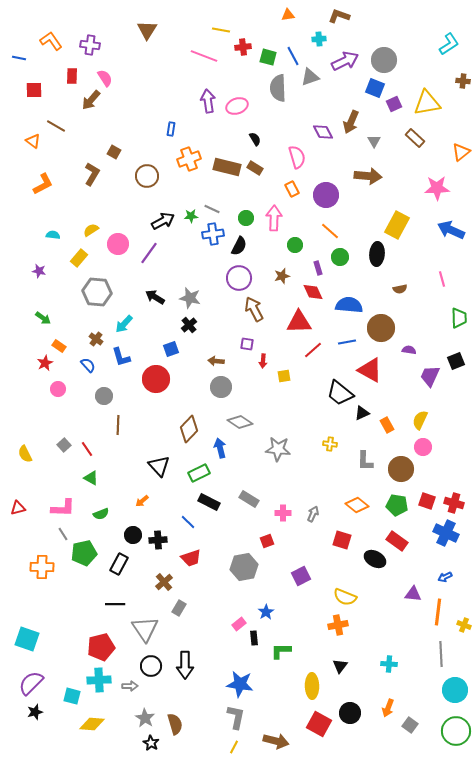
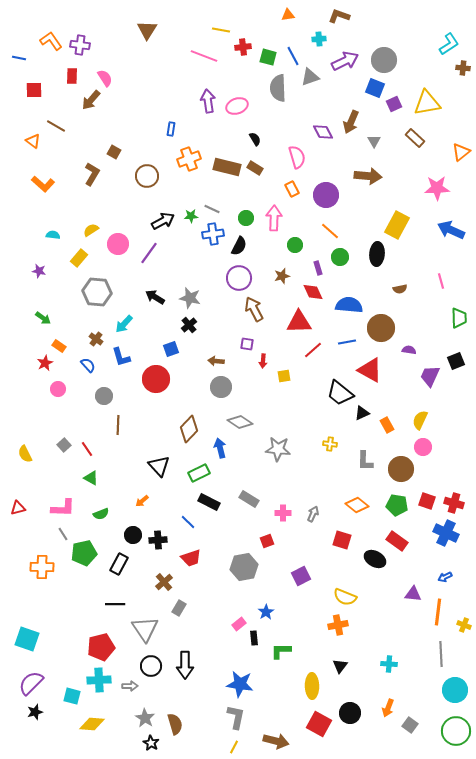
purple cross at (90, 45): moved 10 px left
brown cross at (463, 81): moved 13 px up
orange L-shape at (43, 184): rotated 70 degrees clockwise
pink line at (442, 279): moved 1 px left, 2 px down
